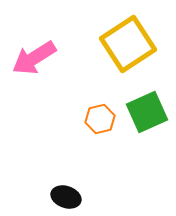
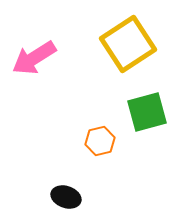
green square: rotated 9 degrees clockwise
orange hexagon: moved 22 px down
